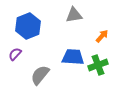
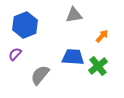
blue hexagon: moved 3 px left, 1 px up
green cross: moved 1 px down; rotated 18 degrees counterclockwise
